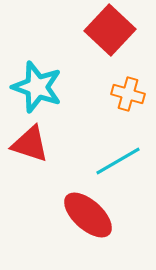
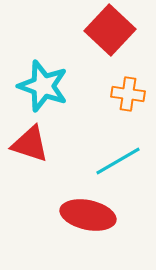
cyan star: moved 6 px right, 1 px up
orange cross: rotated 8 degrees counterclockwise
red ellipse: rotated 30 degrees counterclockwise
